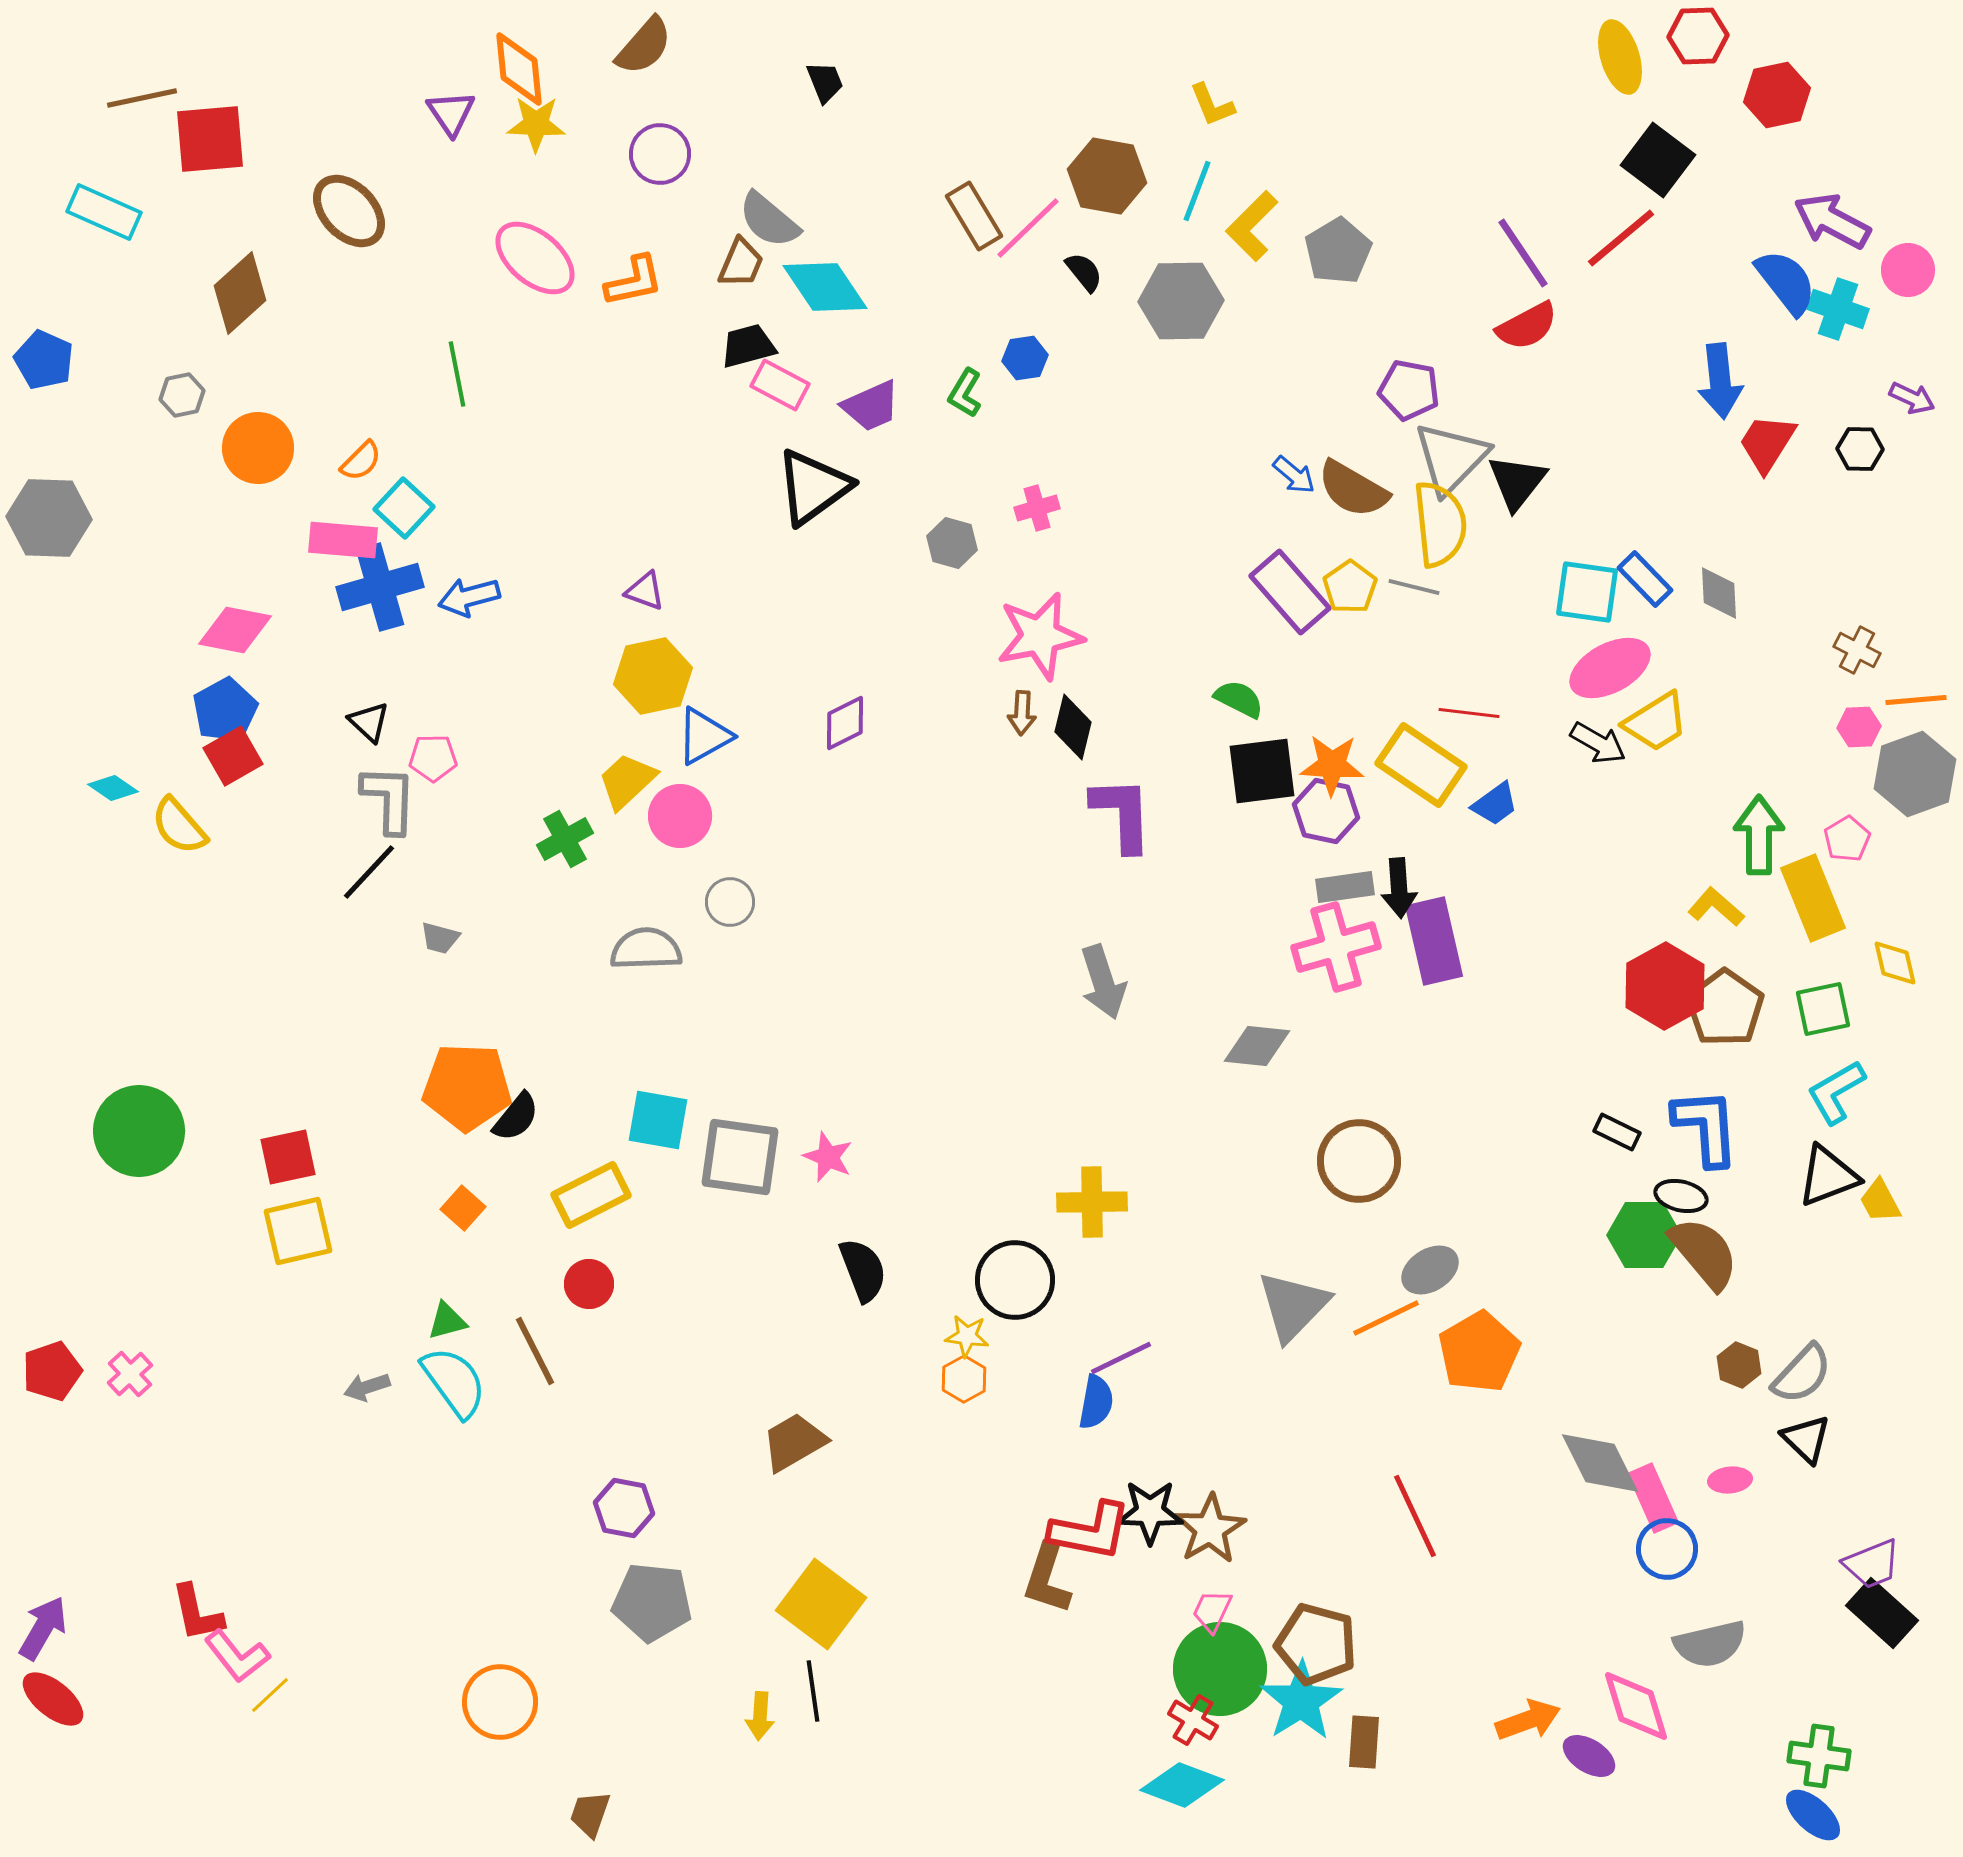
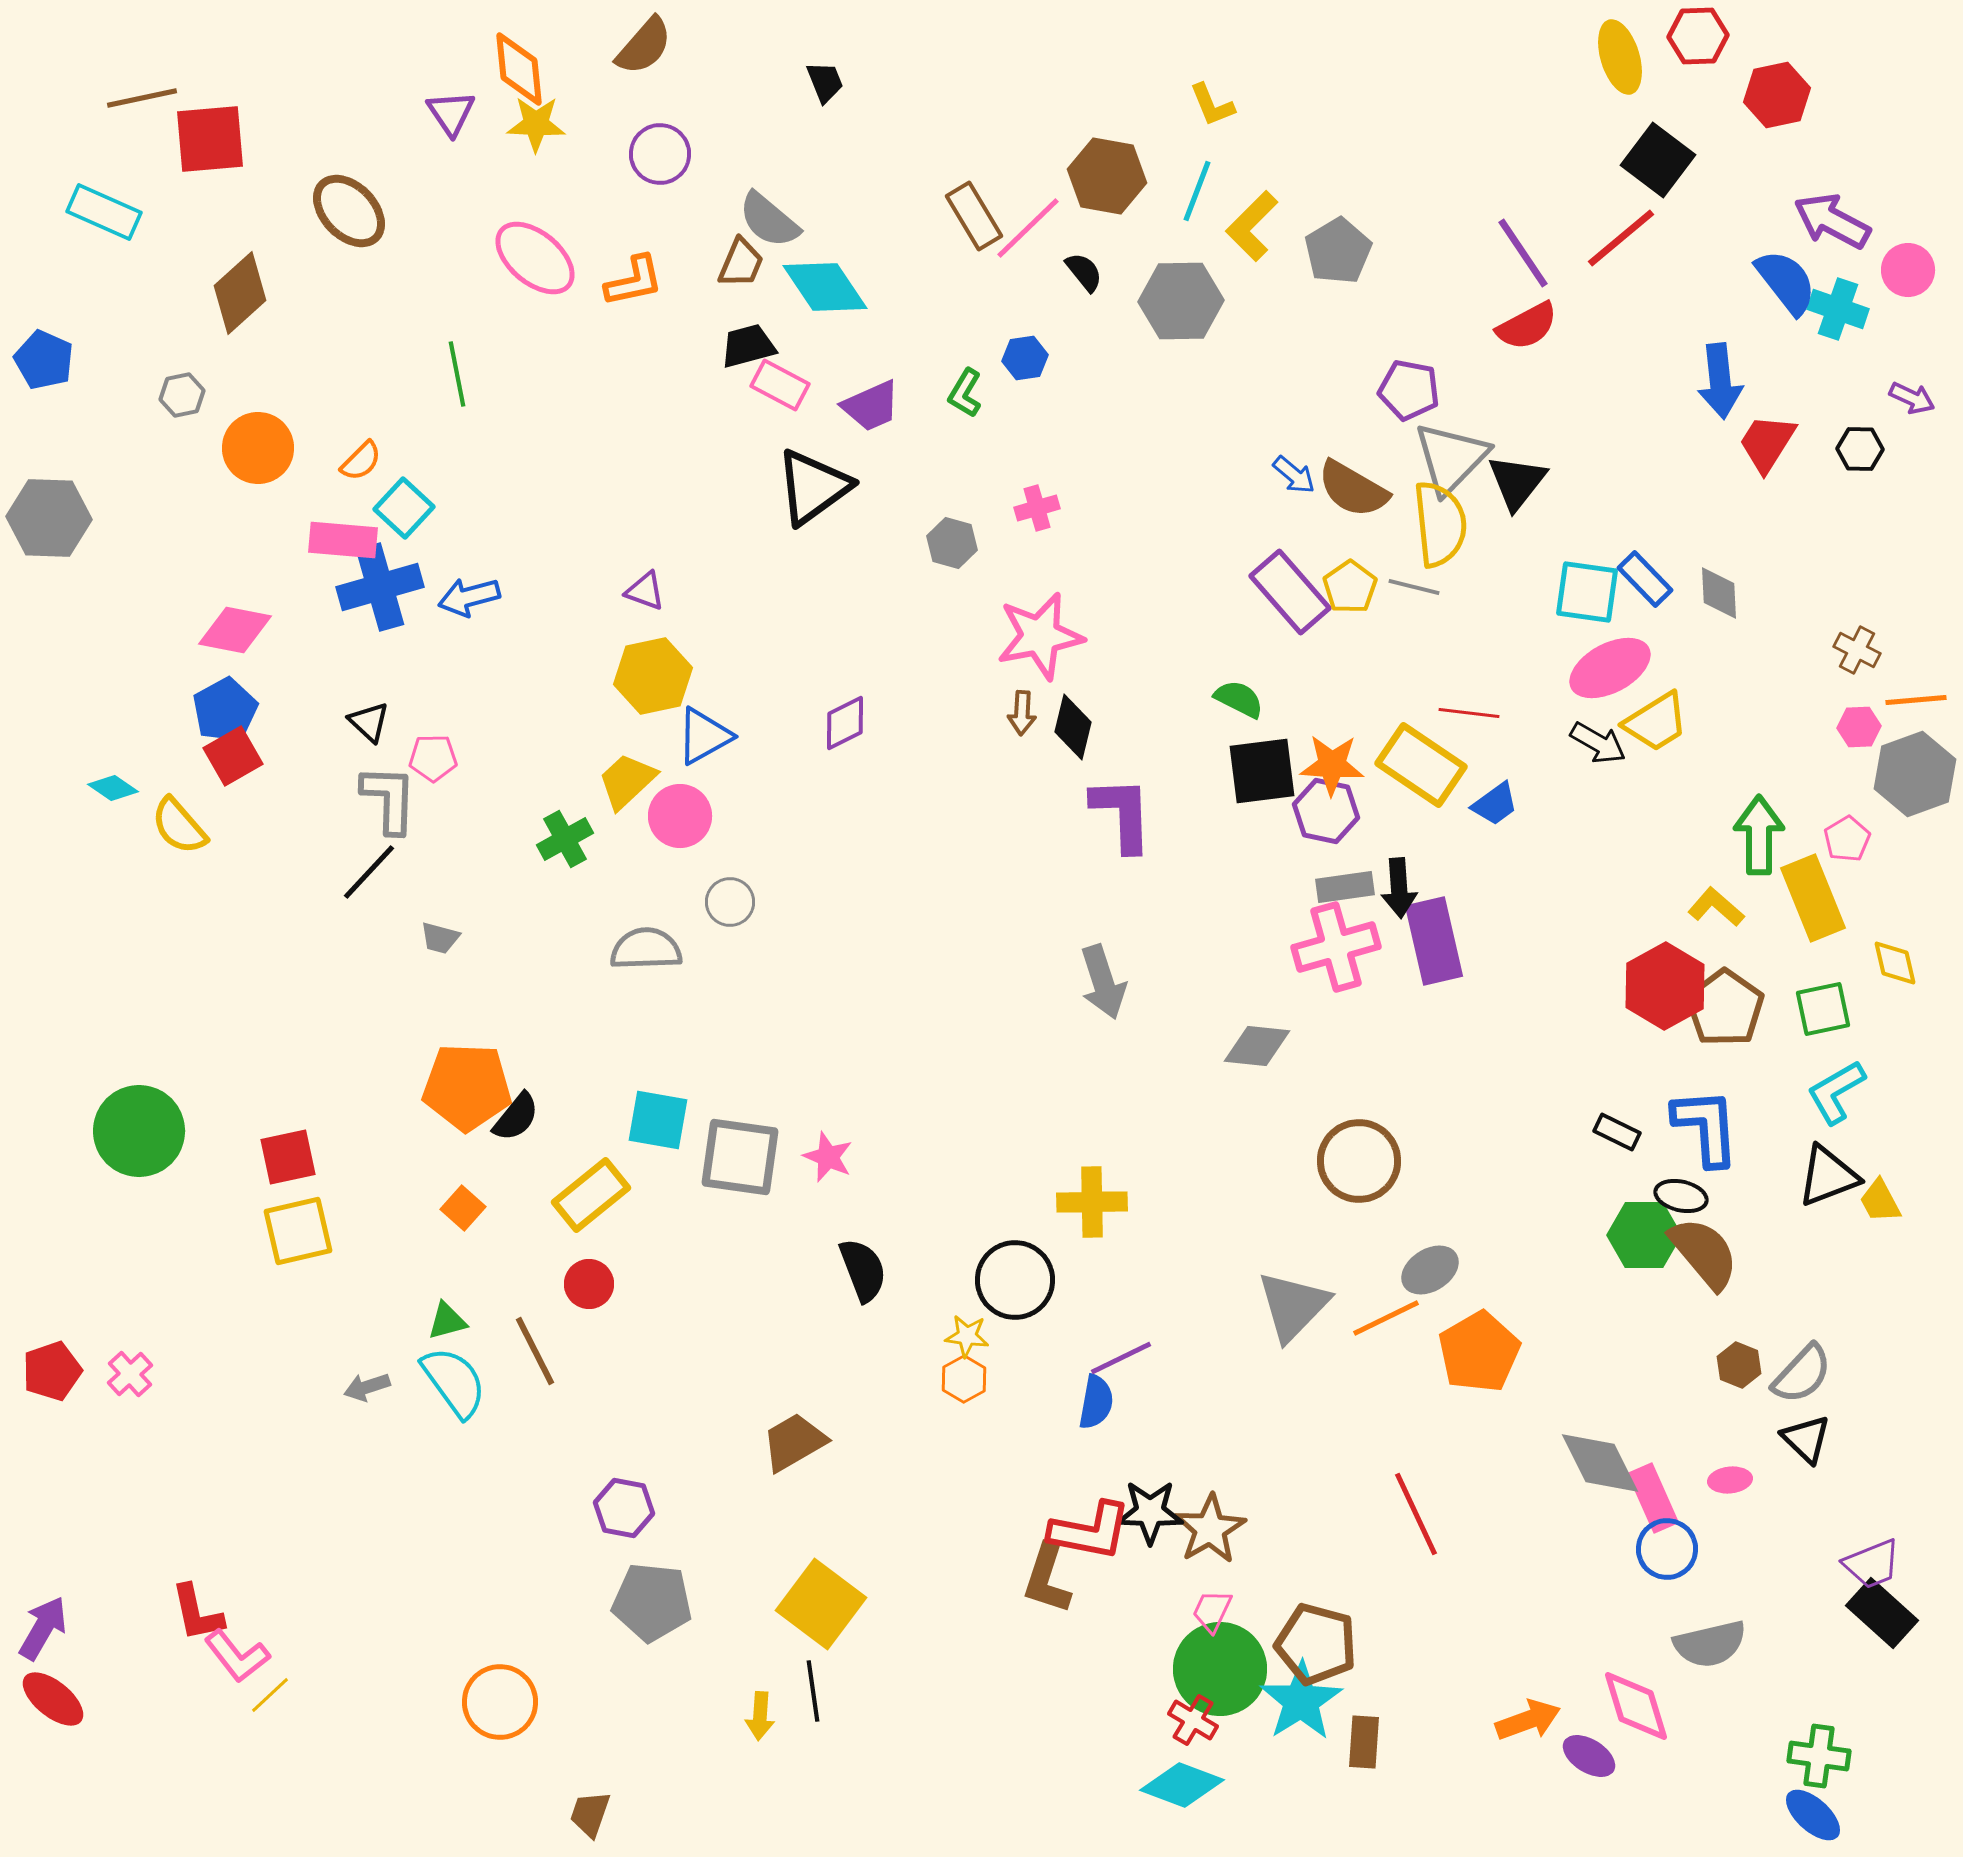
yellow rectangle at (591, 1195): rotated 12 degrees counterclockwise
red line at (1415, 1516): moved 1 px right, 2 px up
